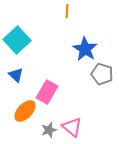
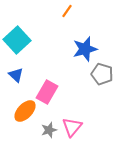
orange line: rotated 32 degrees clockwise
blue star: rotated 25 degrees clockwise
pink triangle: rotated 30 degrees clockwise
